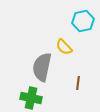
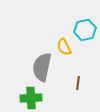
cyan hexagon: moved 2 px right, 9 px down
yellow semicircle: rotated 18 degrees clockwise
green cross: rotated 15 degrees counterclockwise
